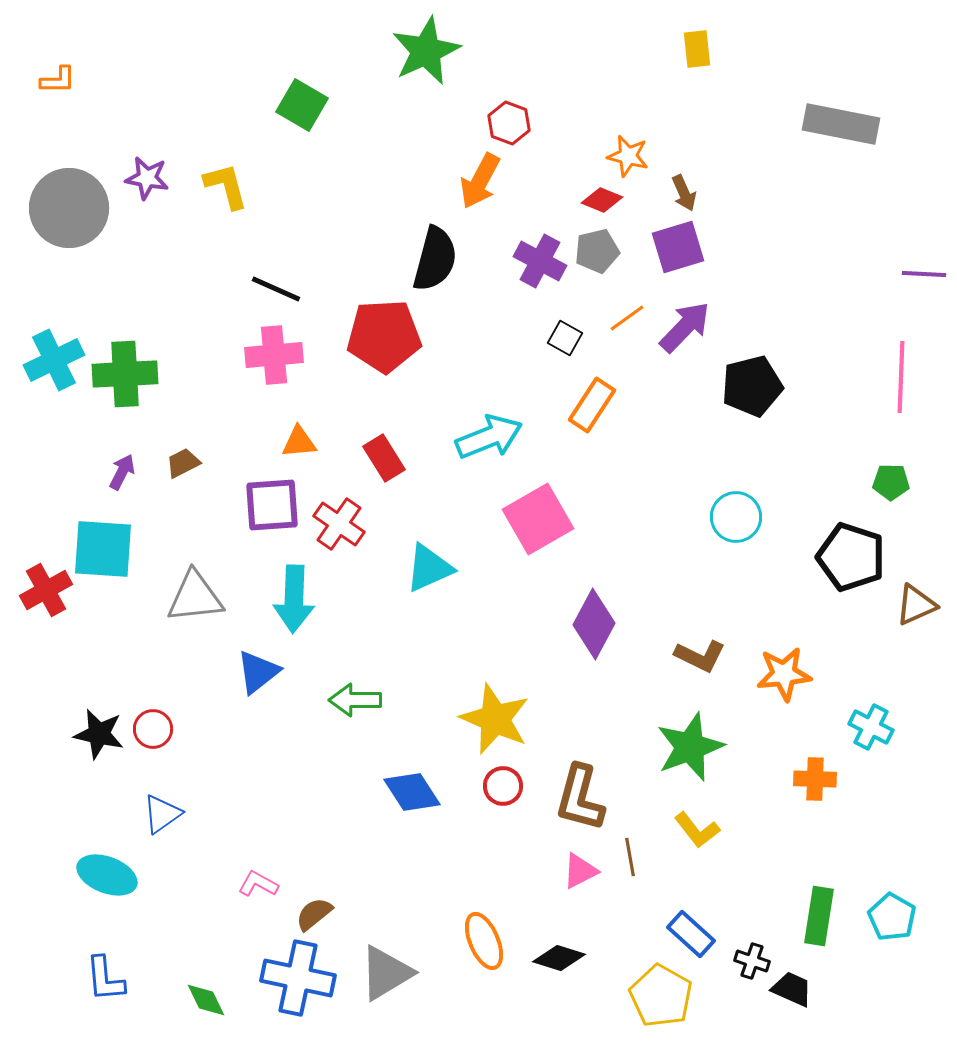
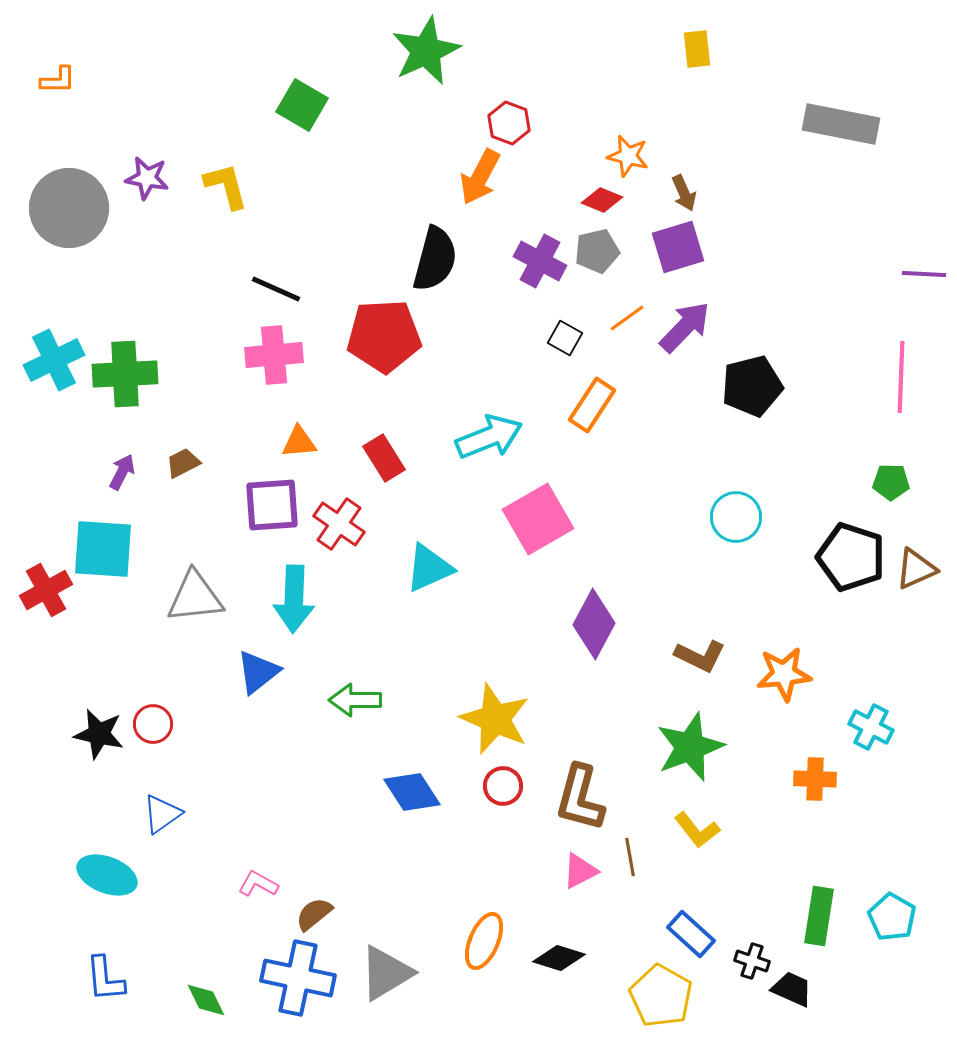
orange arrow at (480, 181): moved 4 px up
brown triangle at (916, 605): moved 36 px up
red circle at (153, 729): moved 5 px up
orange ellipse at (484, 941): rotated 46 degrees clockwise
